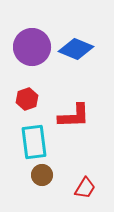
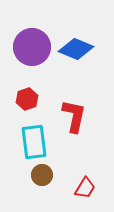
red L-shape: rotated 76 degrees counterclockwise
